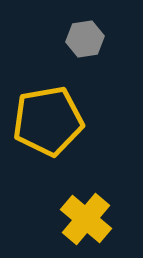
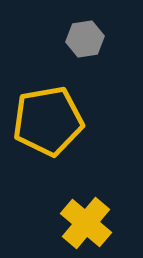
yellow cross: moved 4 px down
